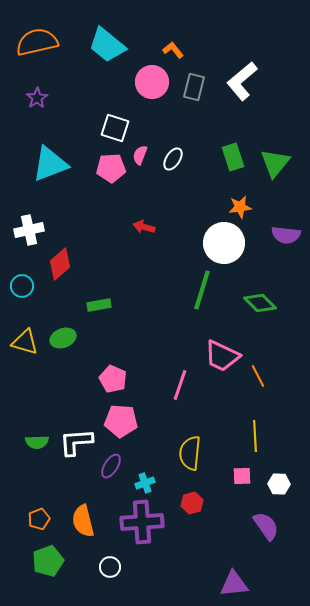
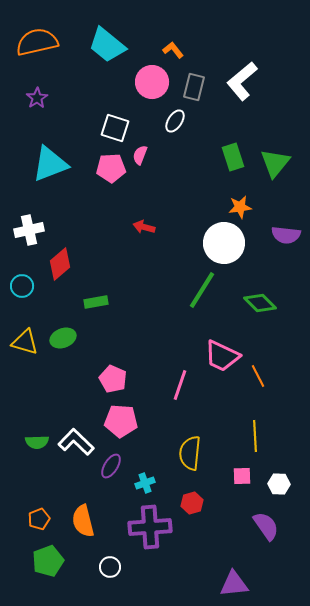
white ellipse at (173, 159): moved 2 px right, 38 px up
green line at (202, 290): rotated 15 degrees clockwise
green rectangle at (99, 305): moved 3 px left, 3 px up
white L-shape at (76, 442): rotated 48 degrees clockwise
purple cross at (142, 522): moved 8 px right, 5 px down
